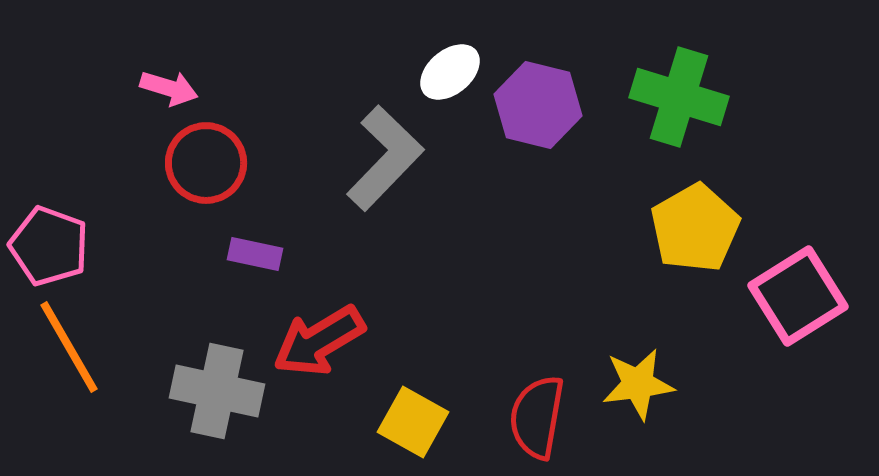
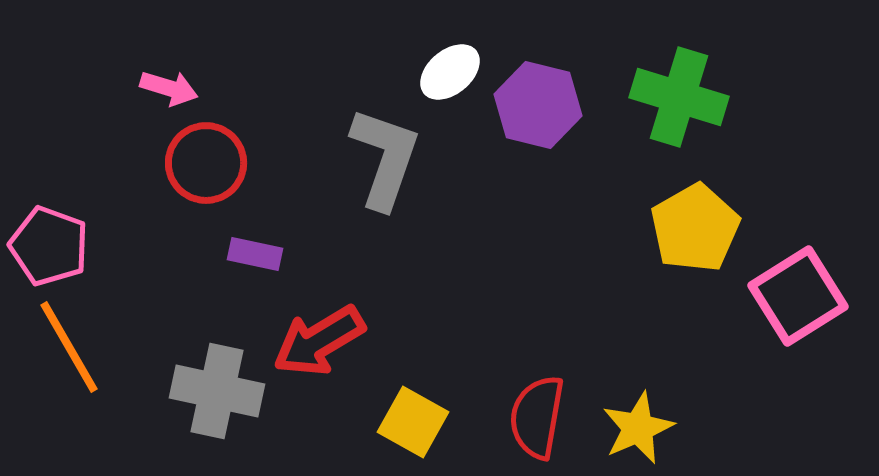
gray L-shape: rotated 25 degrees counterclockwise
yellow star: moved 44 px down; rotated 16 degrees counterclockwise
